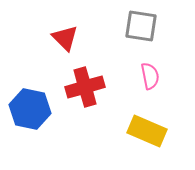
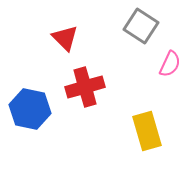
gray square: rotated 24 degrees clockwise
pink semicircle: moved 20 px right, 12 px up; rotated 36 degrees clockwise
yellow rectangle: rotated 51 degrees clockwise
